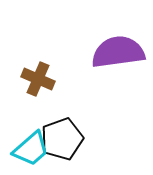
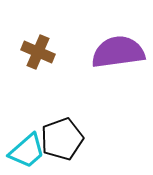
brown cross: moved 27 px up
cyan trapezoid: moved 4 px left, 2 px down
